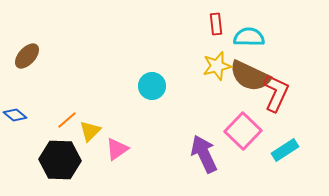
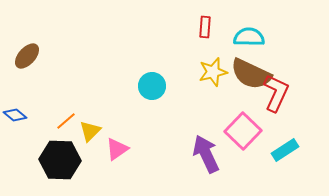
red rectangle: moved 11 px left, 3 px down; rotated 10 degrees clockwise
yellow star: moved 4 px left, 6 px down
brown semicircle: moved 1 px right, 2 px up
orange line: moved 1 px left, 1 px down
purple arrow: moved 2 px right
